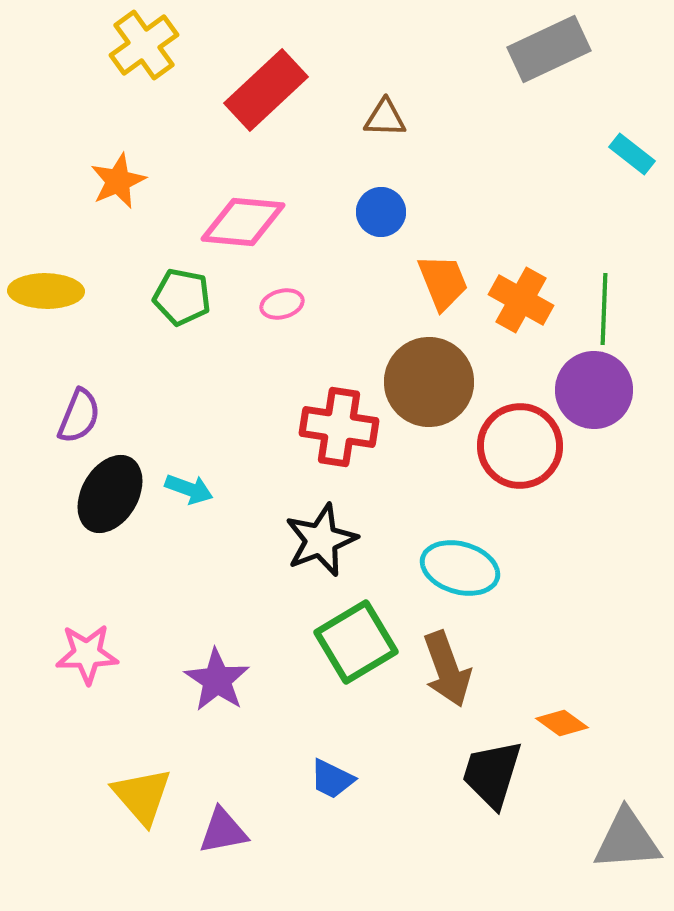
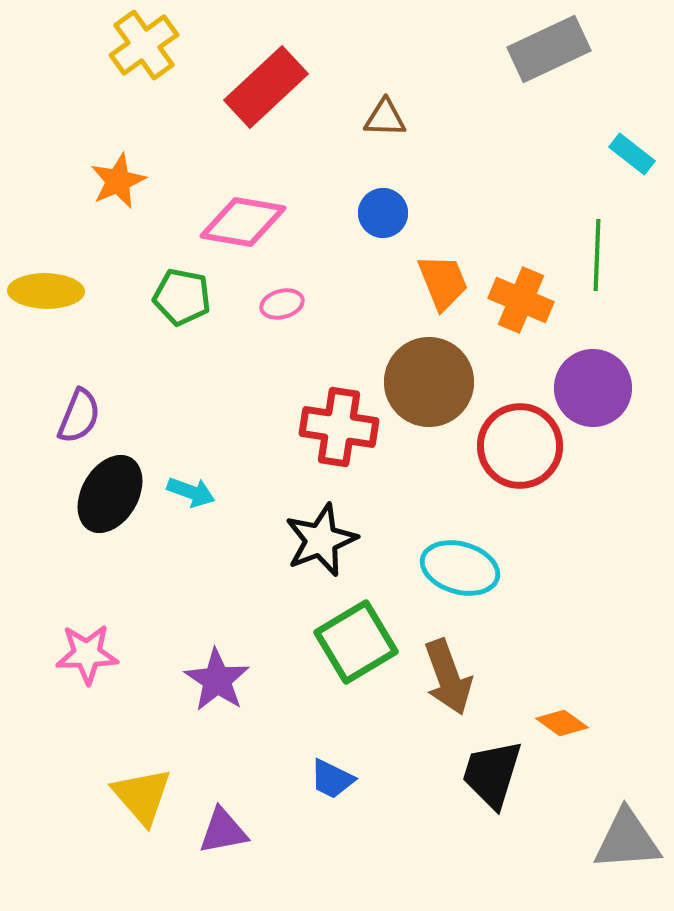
red rectangle: moved 3 px up
blue circle: moved 2 px right, 1 px down
pink diamond: rotated 4 degrees clockwise
orange cross: rotated 6 degrees counterclockwise
green line: moved 7 px left, 54 px up
purple circle: moved 1 px left, 2 px up
cyan arrow: moved 2 px right, 3 px down
brown arrow: moved 1 px right, 8 px down
